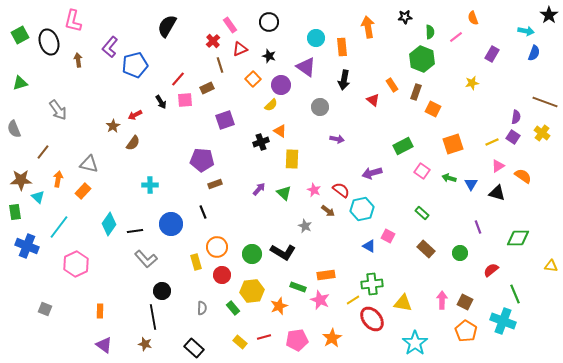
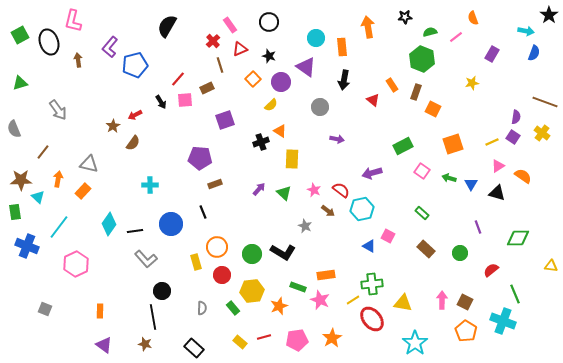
green semicircle at (430, 32): rotated 104 degrees counterclockwise
purple circle at (281, 85): moved 3 px up
purple pentagon at (202, 160): moved 2 px left, 2 px up
